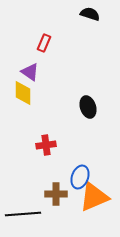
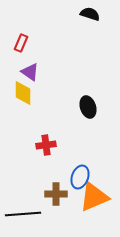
red rectangle: moved 23 px left
